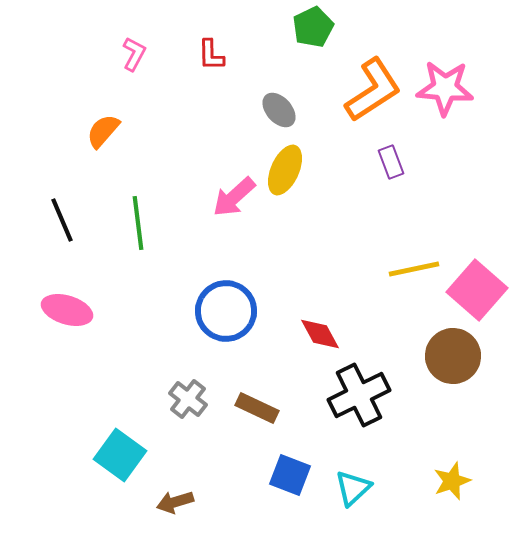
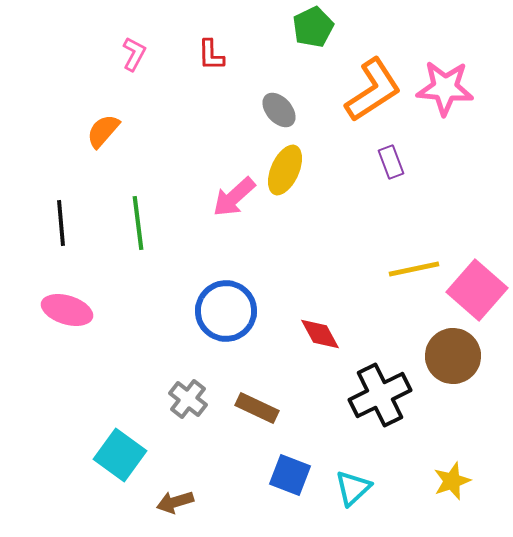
black line: moved 1 px left, 3 px down; rotated 18 degrees clockwise
black cross: moved 21 px right
